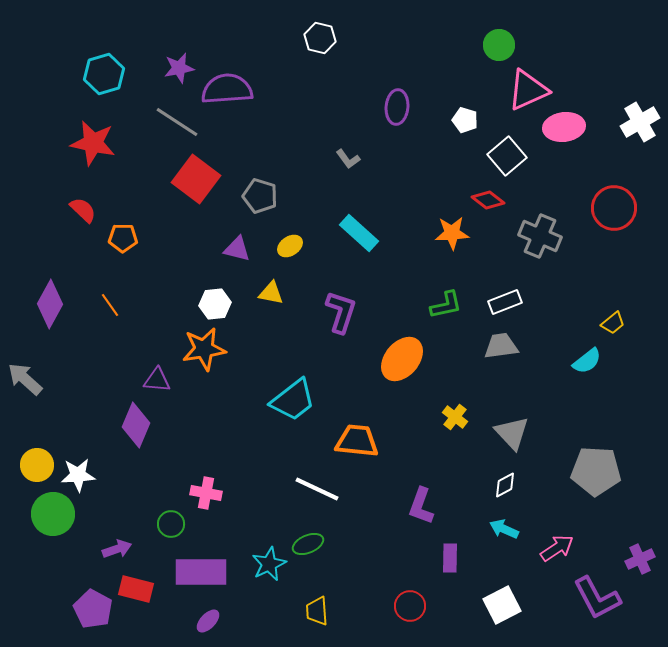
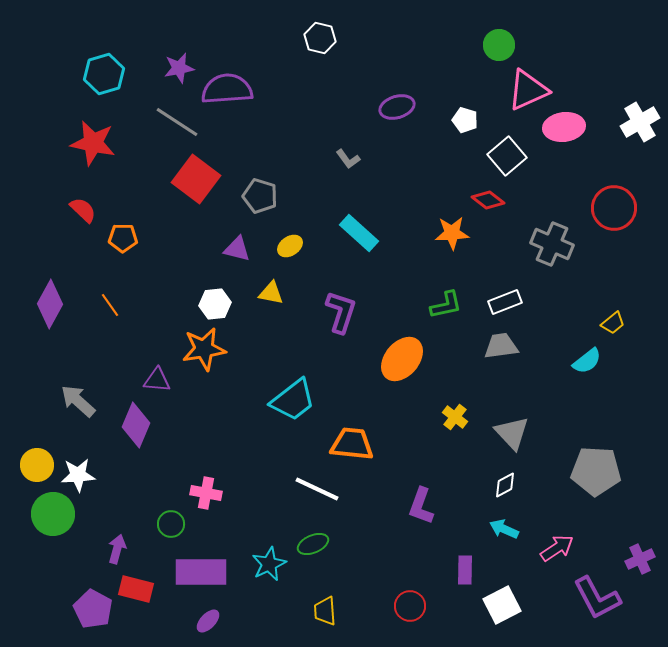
purple ellipse at (397, 107): rotated 68 degrees clockwise
gray cross at (540, 236): moved 12 px right, 8 px down
gray arrow at (25, 379): moved 53 px right, 22 px down
orange trapezoid at (357, 441): moved 5 px left, 3 px down
green ellipse at (308, 544): moved 5 px right
purple arrow at (117, 549): rotated 56 degrees counterclockwise
purple rectangle at (450, 558): moved 15 px right, 12 px down
yellow trapezoid at (317, 611): moved 8 px right
